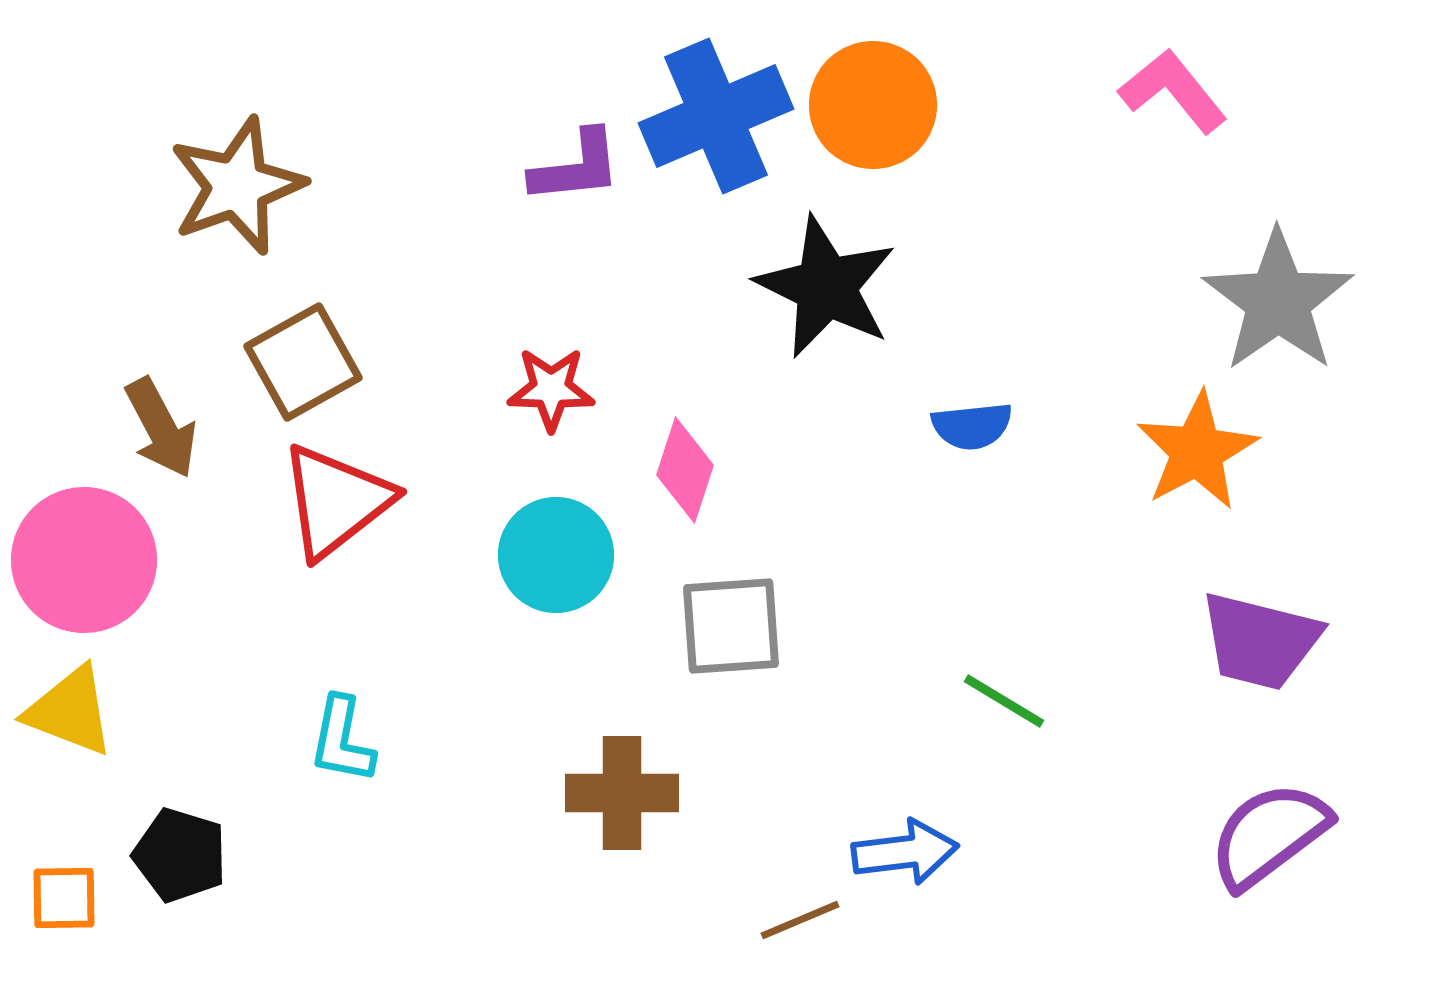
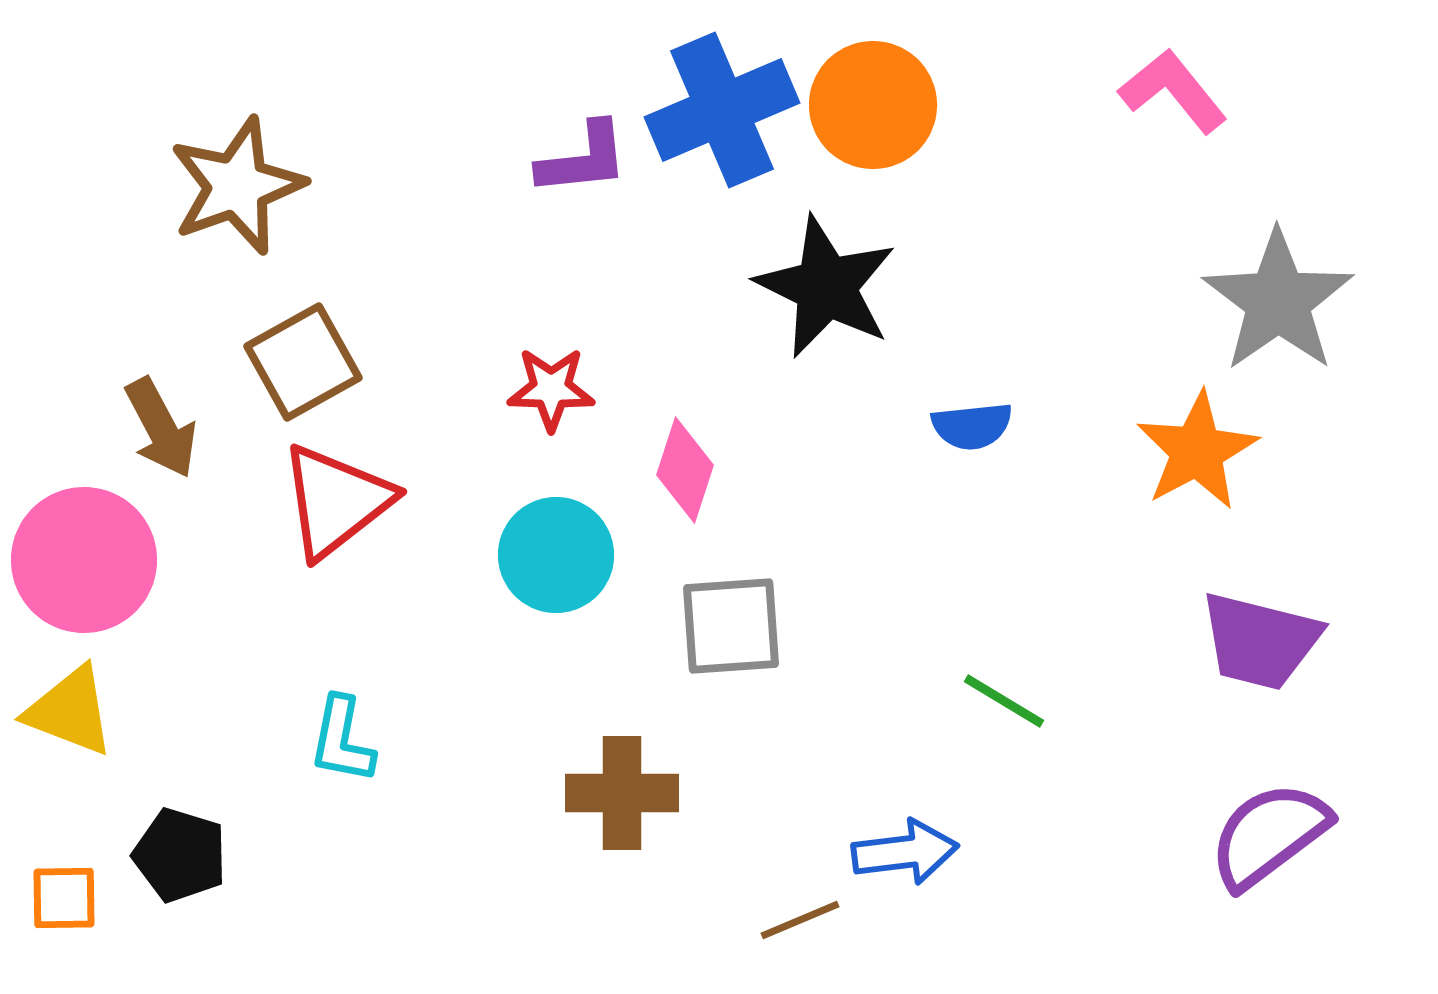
blue cross: moved 6 px right, 6 px up
purple L-shape: moved 7 px right, 8 px up
